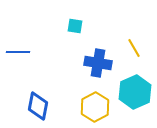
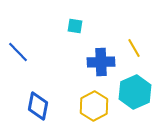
blue line: rotated 45 degrees clockwise
blue cross: moved 3 px right, 1 px up; rotated 12 degrees counterclockwise
yellow hexagon: moved 1 px left, 1 px up
